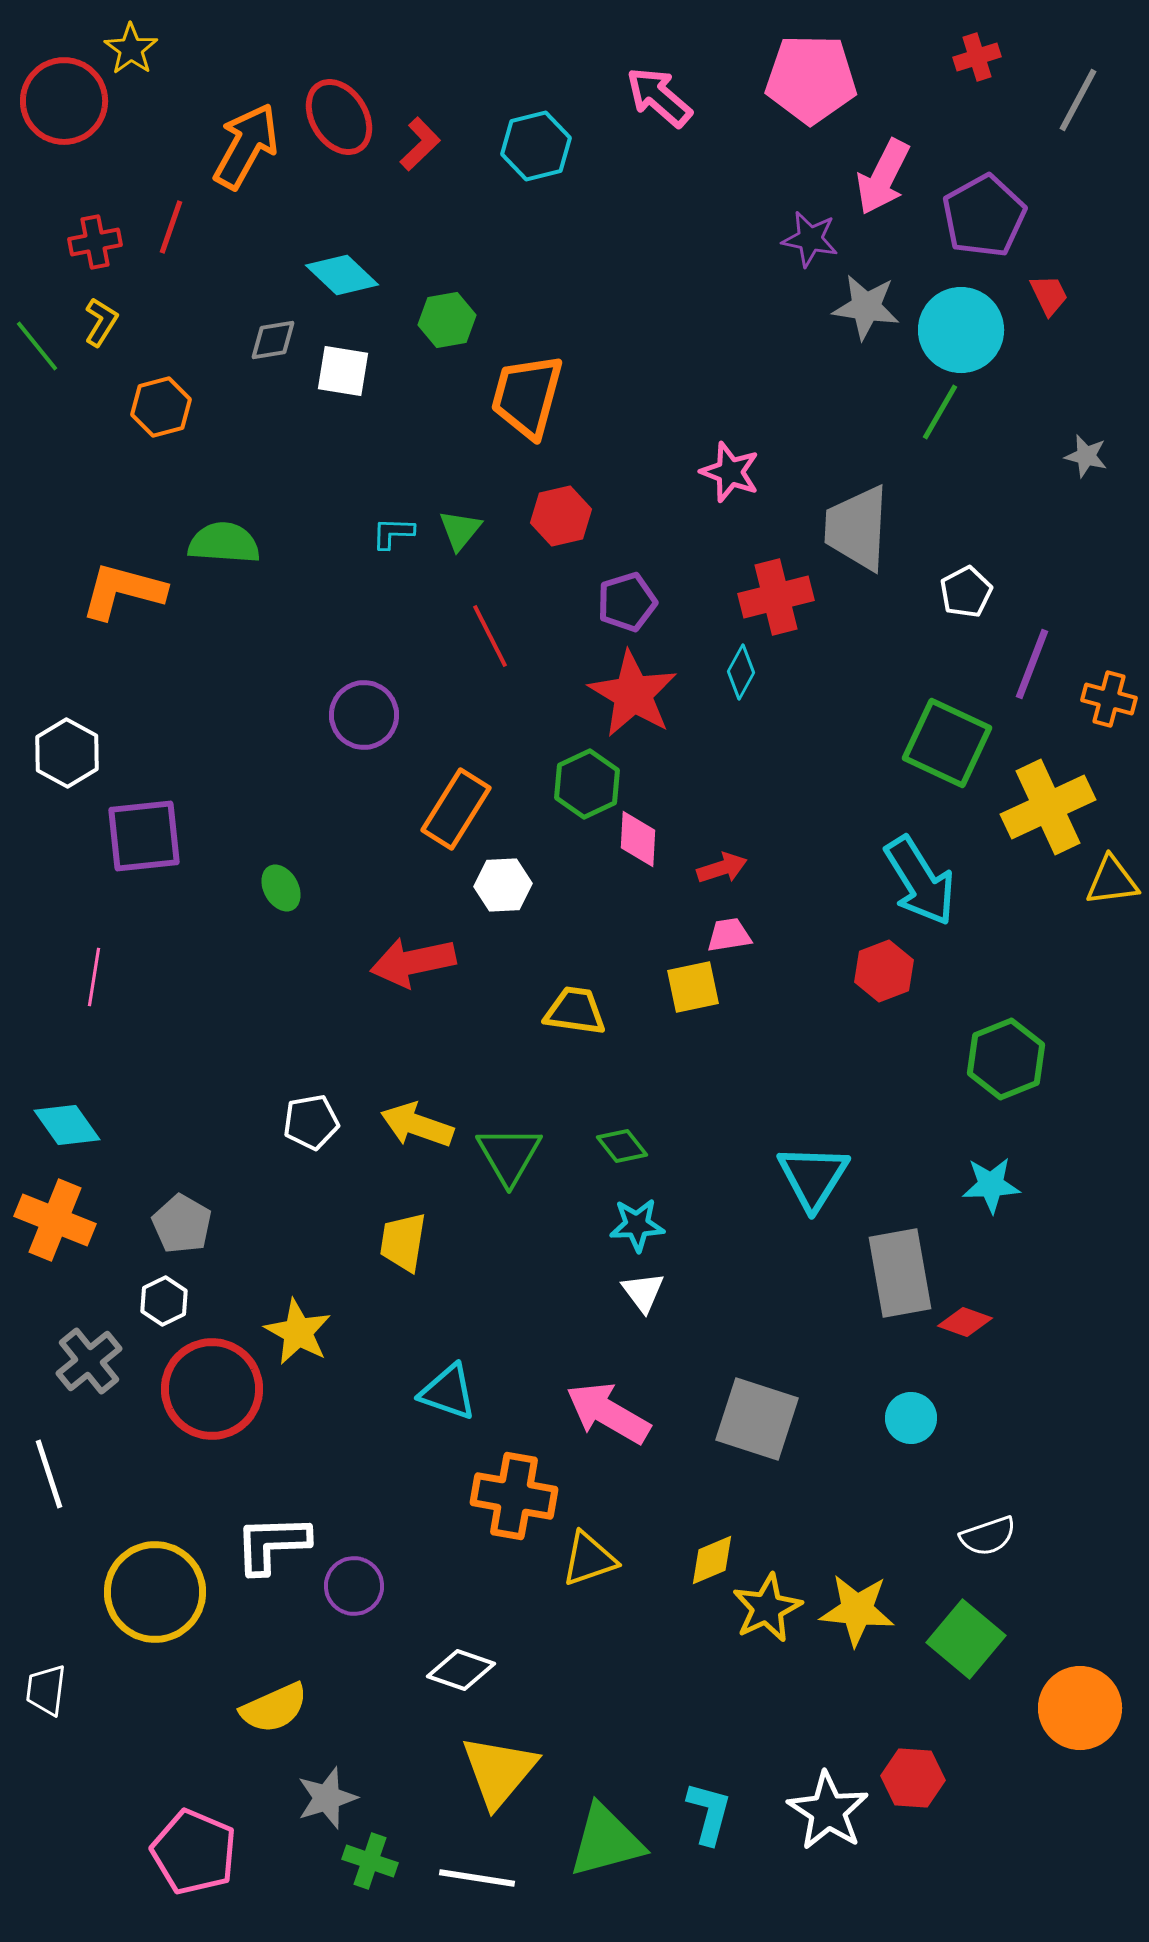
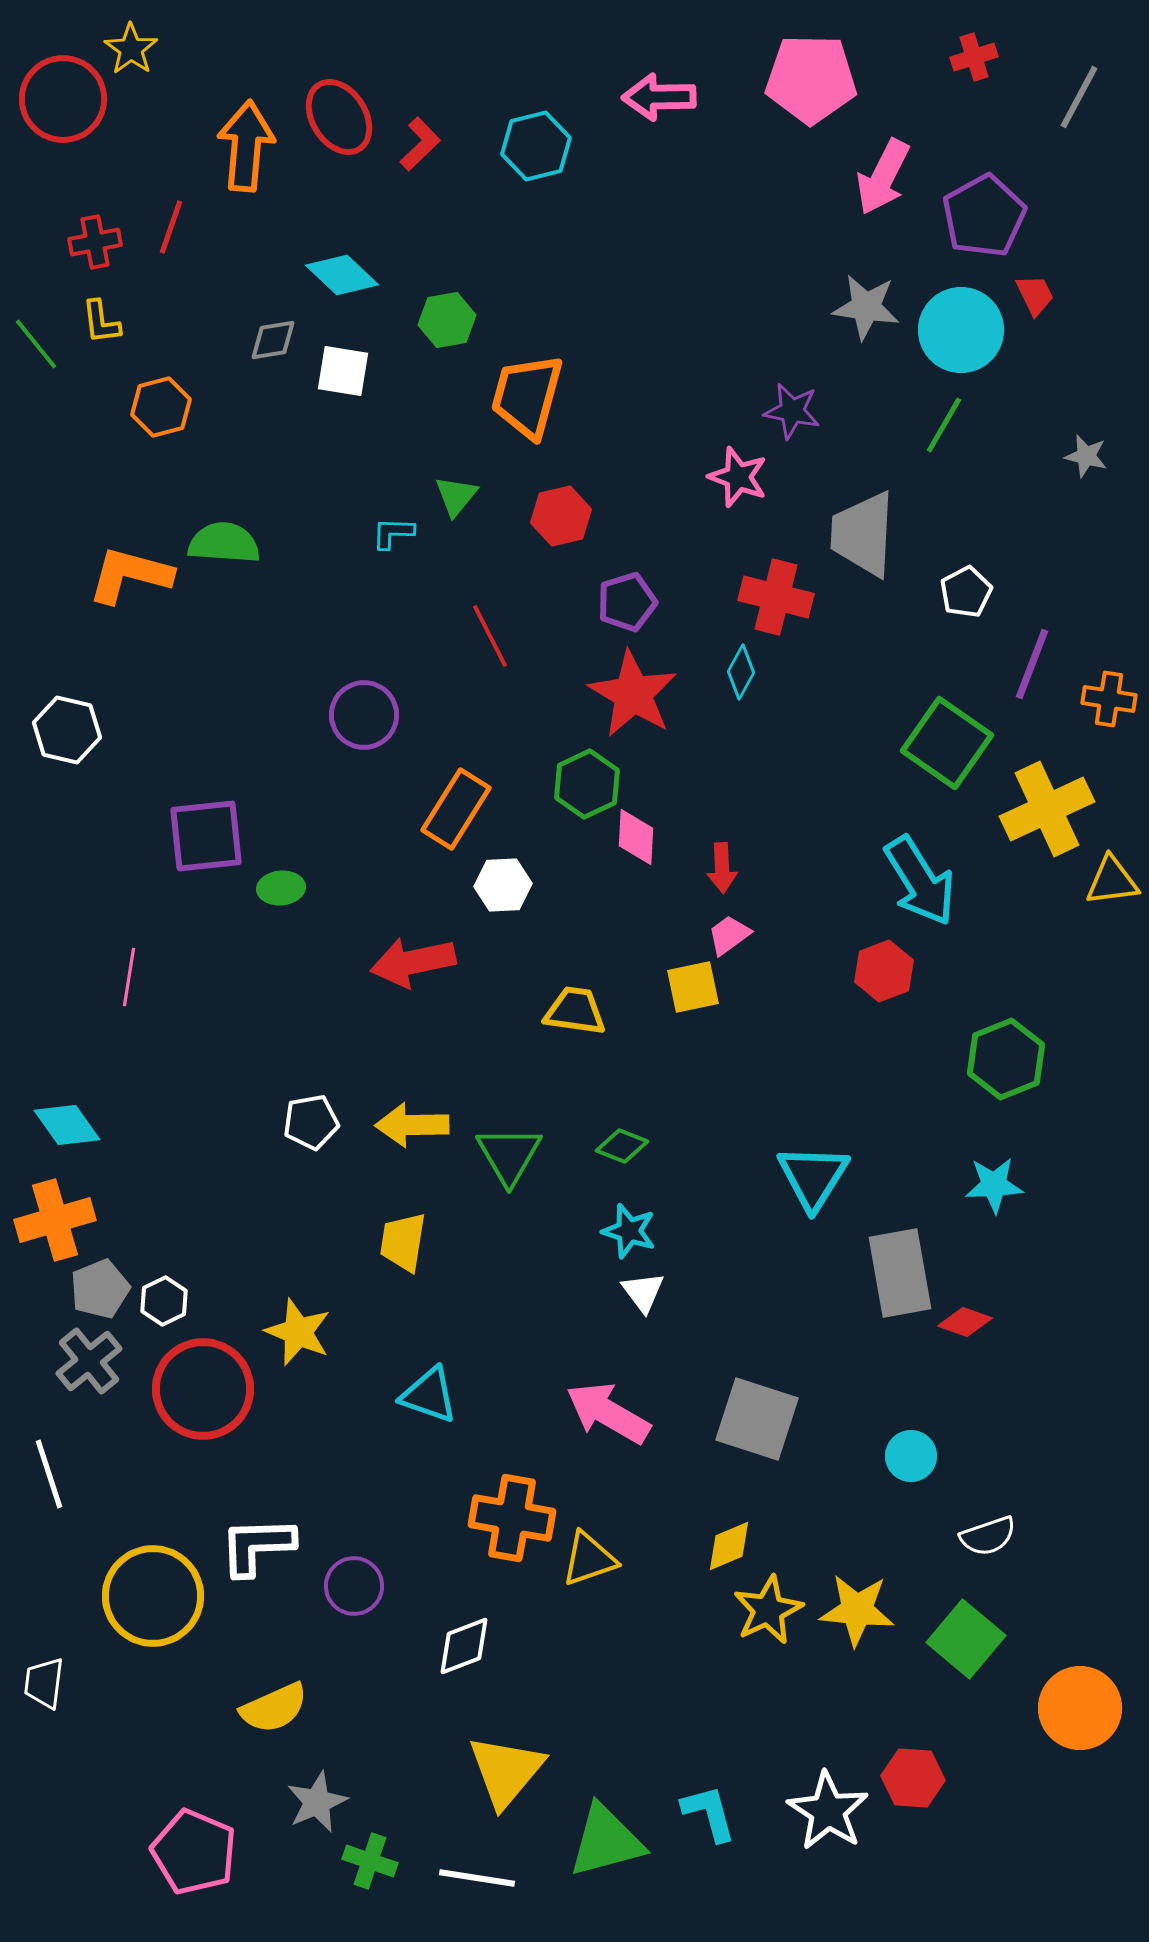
red cross at (977, 57): moved 3 px left
pink arrow at (659, 97): rotated 42 degrees counterclockwise
gray line at (1078, 100): moved 1 px right, 3 px up
red circle at (64, 101): moved 1 px left, 2 px up
orange arrow at (246, 146): rotated 24 degrees counterclockwise
purple star at (810, 239): moved 18 px left, 172 px down
red trapezoid at (1049, 295): moved 14 px left
yellow L-shape at (101, 322): rotated 141 degrees clockwise
green line at (37, 346): moved 1 px left, 2 px up
green line at (940, 412): moved 4 px right, 13 px down
pink star at (730, 472): moved 8 px right, 5 px down
gray trapezoid at (857, 528): moved 6 px right, 6 px down
green triangle at (460, 530): moved 4 px left, 34 px up
orange L-shape at (123, 591): moved 7 px right, 16 px up
red cross at (776, 597): rotated 28 degrees clockwise
orange cross at (1109, 699): rotated 6 degrees counterclockwise
green square at (947, 743): rotated 10 degrees clockwise
white hexagon at (67, 753): moved 23 px up; rotated 16 degrees counterclockwise
yellow cross at (1048, 807): moved 1 px left, 2 px down
purple square at (144, 836): moved 62 px right
pink diamond at (638, 839): moved 2 px left, 2 px up
red arrow at (722, 868): rotated 105 degrees clockwise
green ellipse at (281, 888): rotated 66 degrees counterclockwise
pink trapezoid at (729, 935): rotated 27 degrees counterclockwise
pink line at (94, 977): moved 35 px right
yellow arrow at (417, 1125): moved 5 px left; rotated 20 degrees counterclockwise
green diamond at (622, 1146): rotated 30 degrees counterclockwise
cyan star at (991, 1185): moved 3 px right
orange cross at (55, 1220): rotated 38 degrees counterclockwise
gray pentagon at (182, 1224): moved 82 px left, 65 px down; rotated 20 degrees clockwise
cyan star at (637, 1225): moved 8 px left, 6 px down; rotated 20 degrees clockwise
yellow star at (298, 1332): rotated 6 degrees counterclockwise
red circle at (212, 1389): moved 9 px left
cyan triangle at (448, 1392): moved 19 px left, 3 px down
cyan circle at (911, 1418): moved 38 px down
orange cross at (514, 1496): moved 2 px left, 22 px down
white L-shape at (272, 1544): moved 15 px left, 2 px down
yellow diamond at (712, 1560): moved 17 px right, 14 px up
yellow circle at (155, 1592): moved 2 px left, 4 px down
yellow star at (767, 1608): moved 1 px right, 2 px down
white diamond at (461, 1670): moved 3 px right, 24 px up; rotated 40 degrees counterclockwise
white trapezoid at (46, 1690): moved 2 px left, 7 px up
yellow triangle at (499, 1771): moved 7 px right
gray star at (327, 1798): moved 10 px left, 4 px down; rotated 6 degrees counterclockwise
cyan L-shape at (709, 1813): rotated 30 degrees counterclockwise
